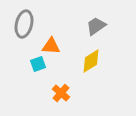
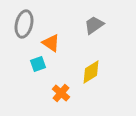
gray trapezoid: moved 2 px left, 1 px up
orange triangle: moved 3 px up; rotated 30 degrees clockwise
yellow diamond: moved 11 px down
